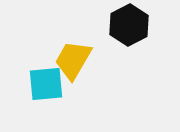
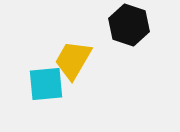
black hexagon: rotated 15 degrees counterclockwise
